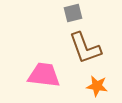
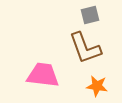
gray square: moved 17 px right, 2 px down
pink trapezoid: moved 1 px left
